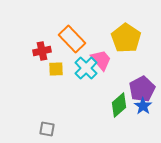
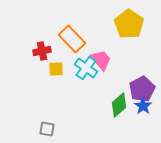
yellow pentagon: moved 3 px right, 14 px up
cyan cross: rotated 10 degrees counterclockwise
